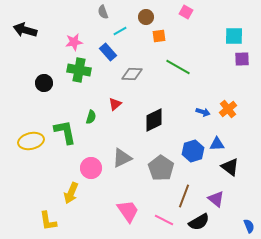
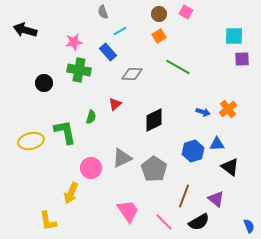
brown circle: moved 13 px right, 3 px up
orange square: rotated 24 degrees counterclockwise
gray pentagon: moved 7 px left, 1 px down
pink line: moved 2 px down; rotated 18 degrees clockwise
